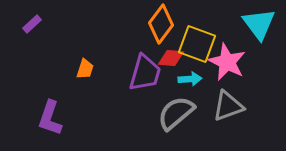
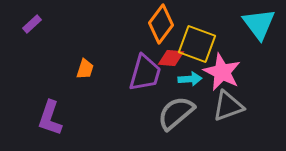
pink star: moved 5 px left, 10 px down
